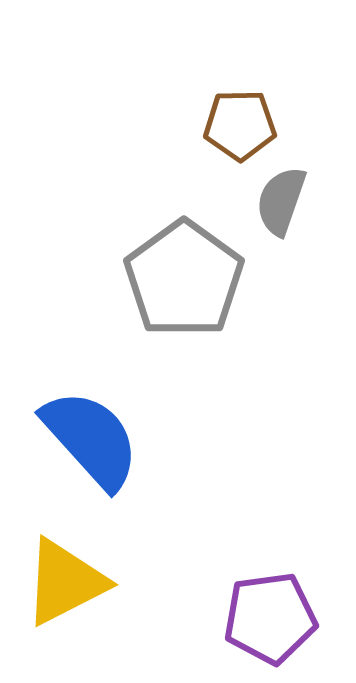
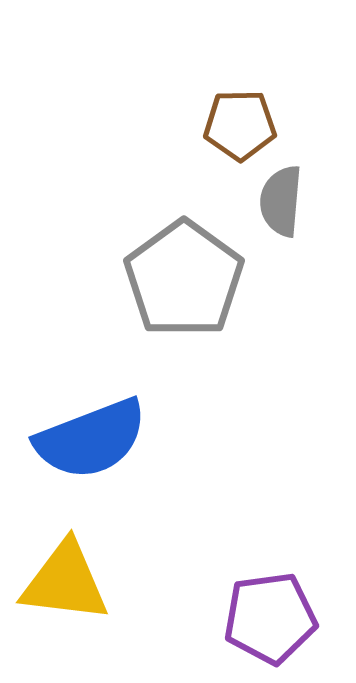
gray semicircle: rotated 14 degrees counterclockwise
blue semicircle: rotated 111 degrees clockwise
yellow triangle: rotated 34 degrees clockwise
